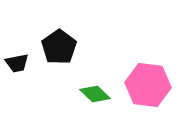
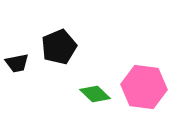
black pentagon: rotated 12 degrees clockwise
pink hexagon: moved 4 px left, 2 px down
